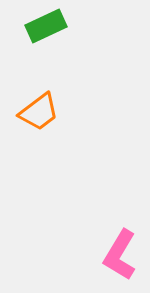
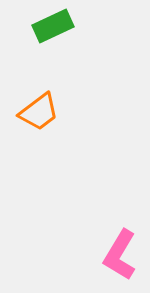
green rectangle: moved 7 px right
